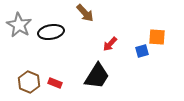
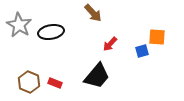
brown arrow: moved 8 px right
black trapezoid: rotated 8 degrees clockwise
